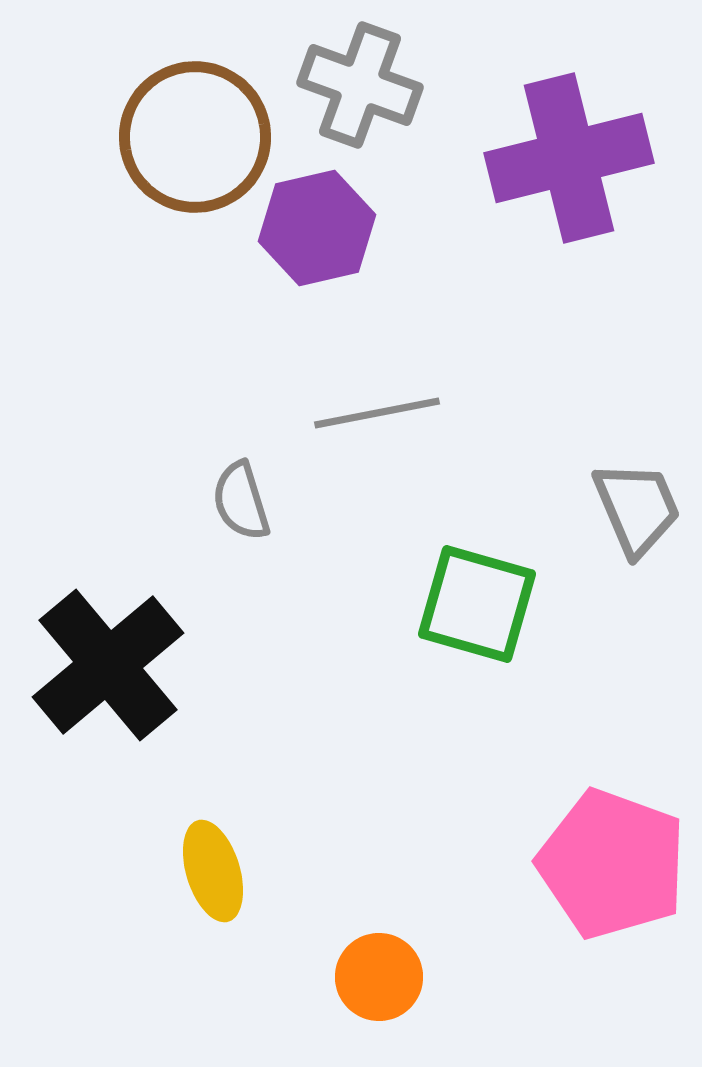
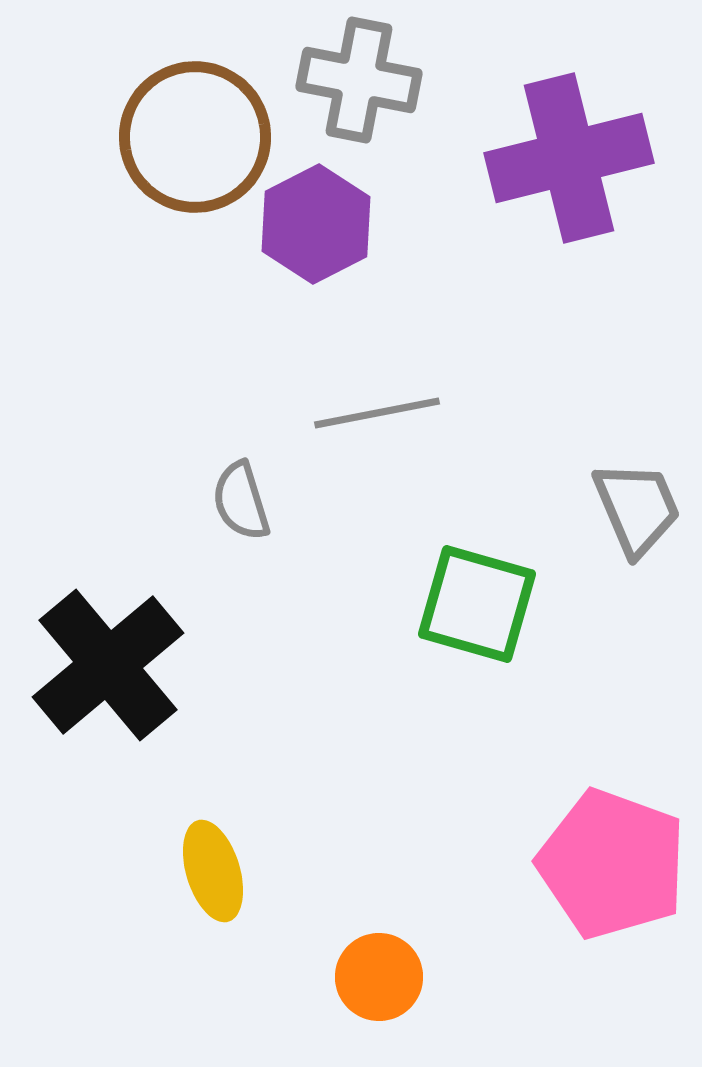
gray cross: moved 1 px left, 5 px up; rotated 9 degrees counterclockwise
purple hexagon: moved 1 px left, 4 px up; rotated 14 degrees counterclockwise
